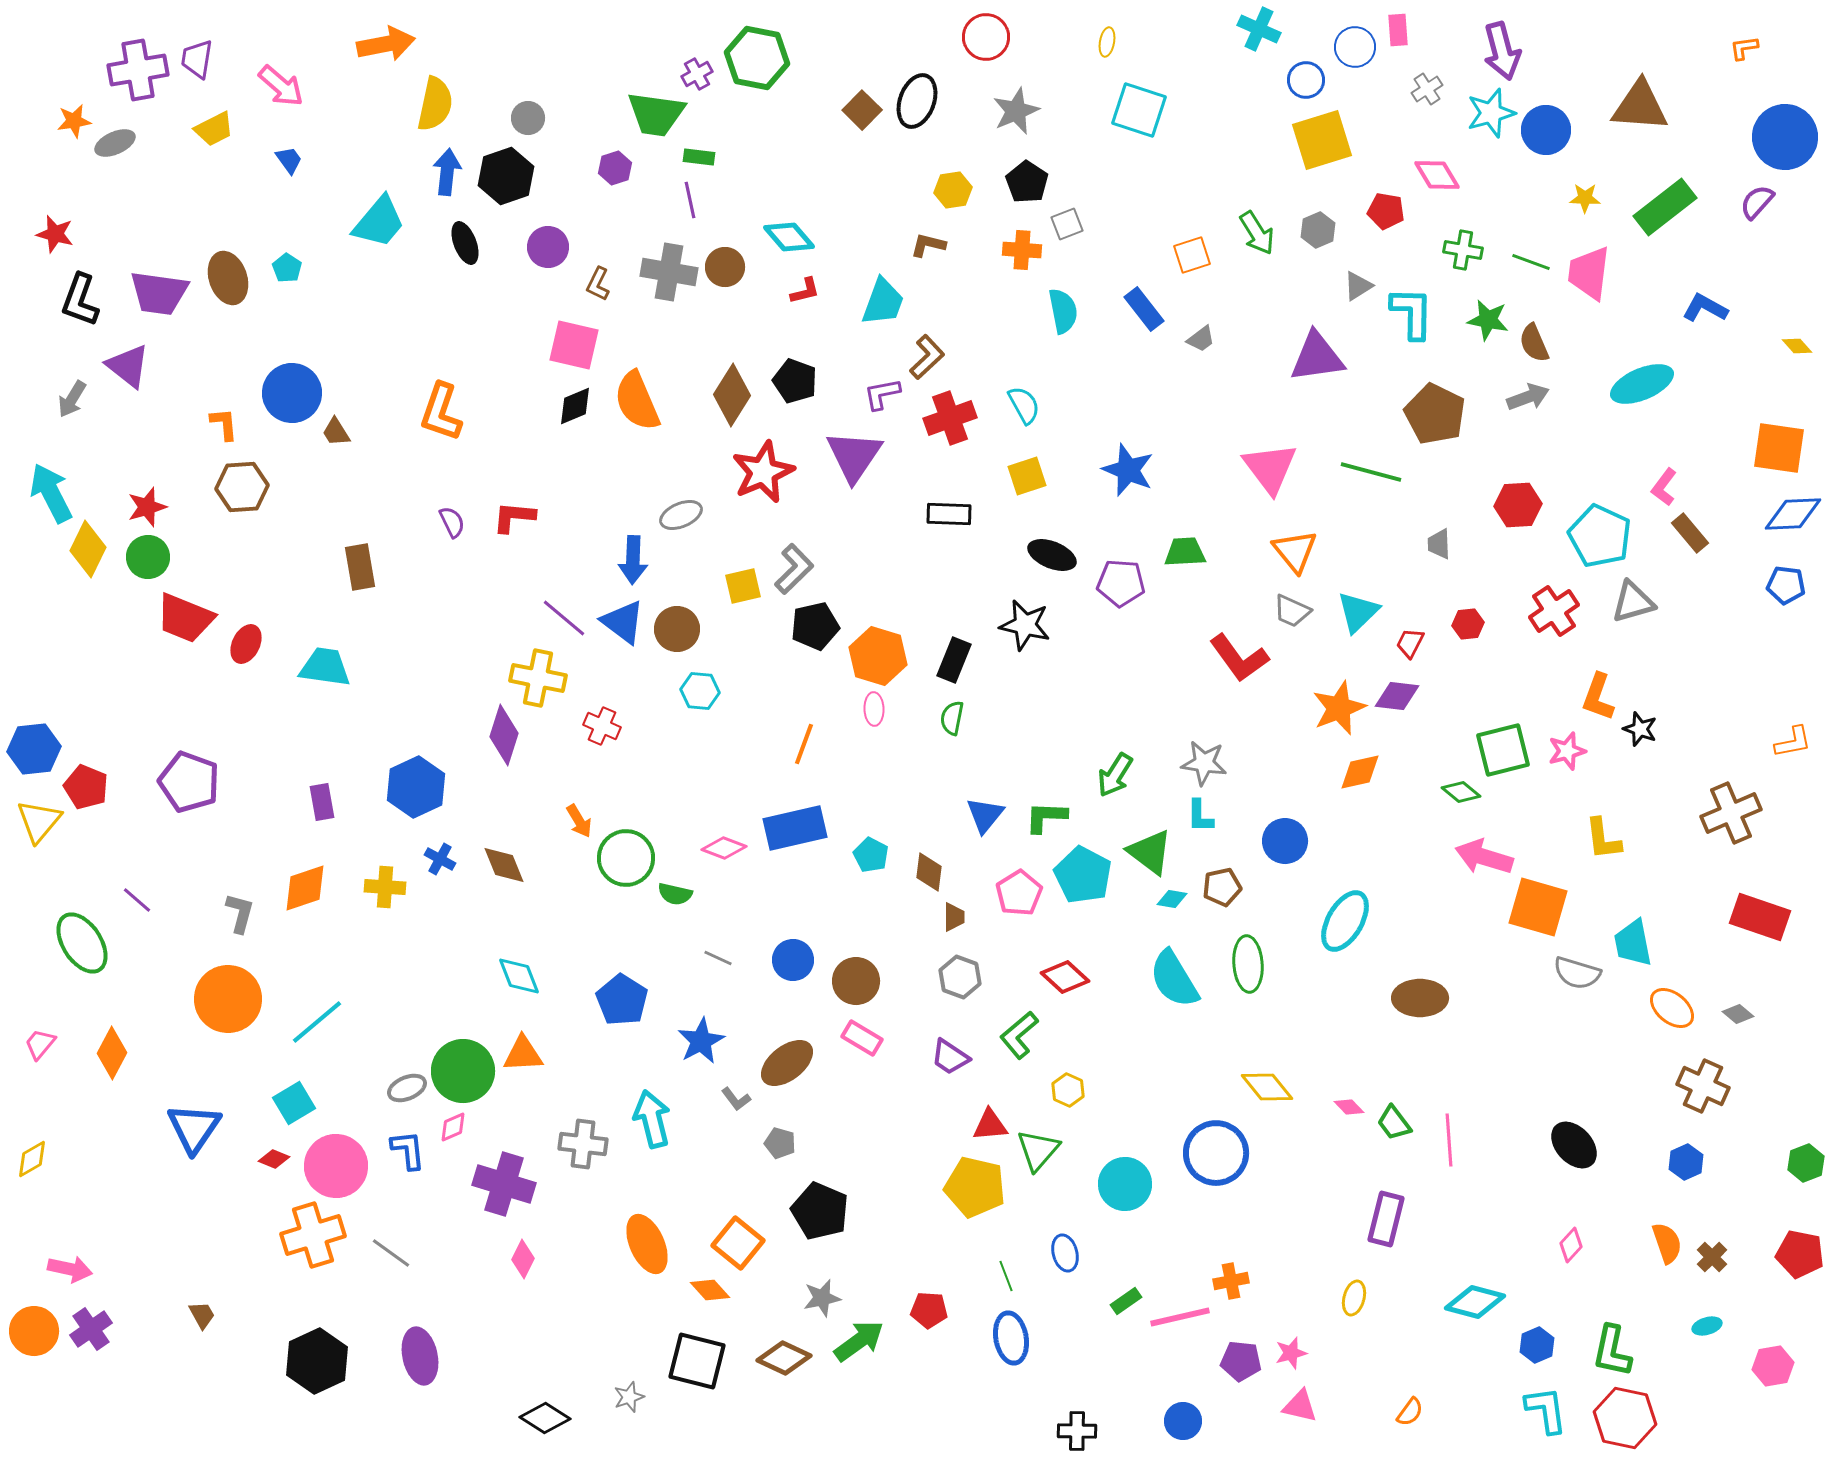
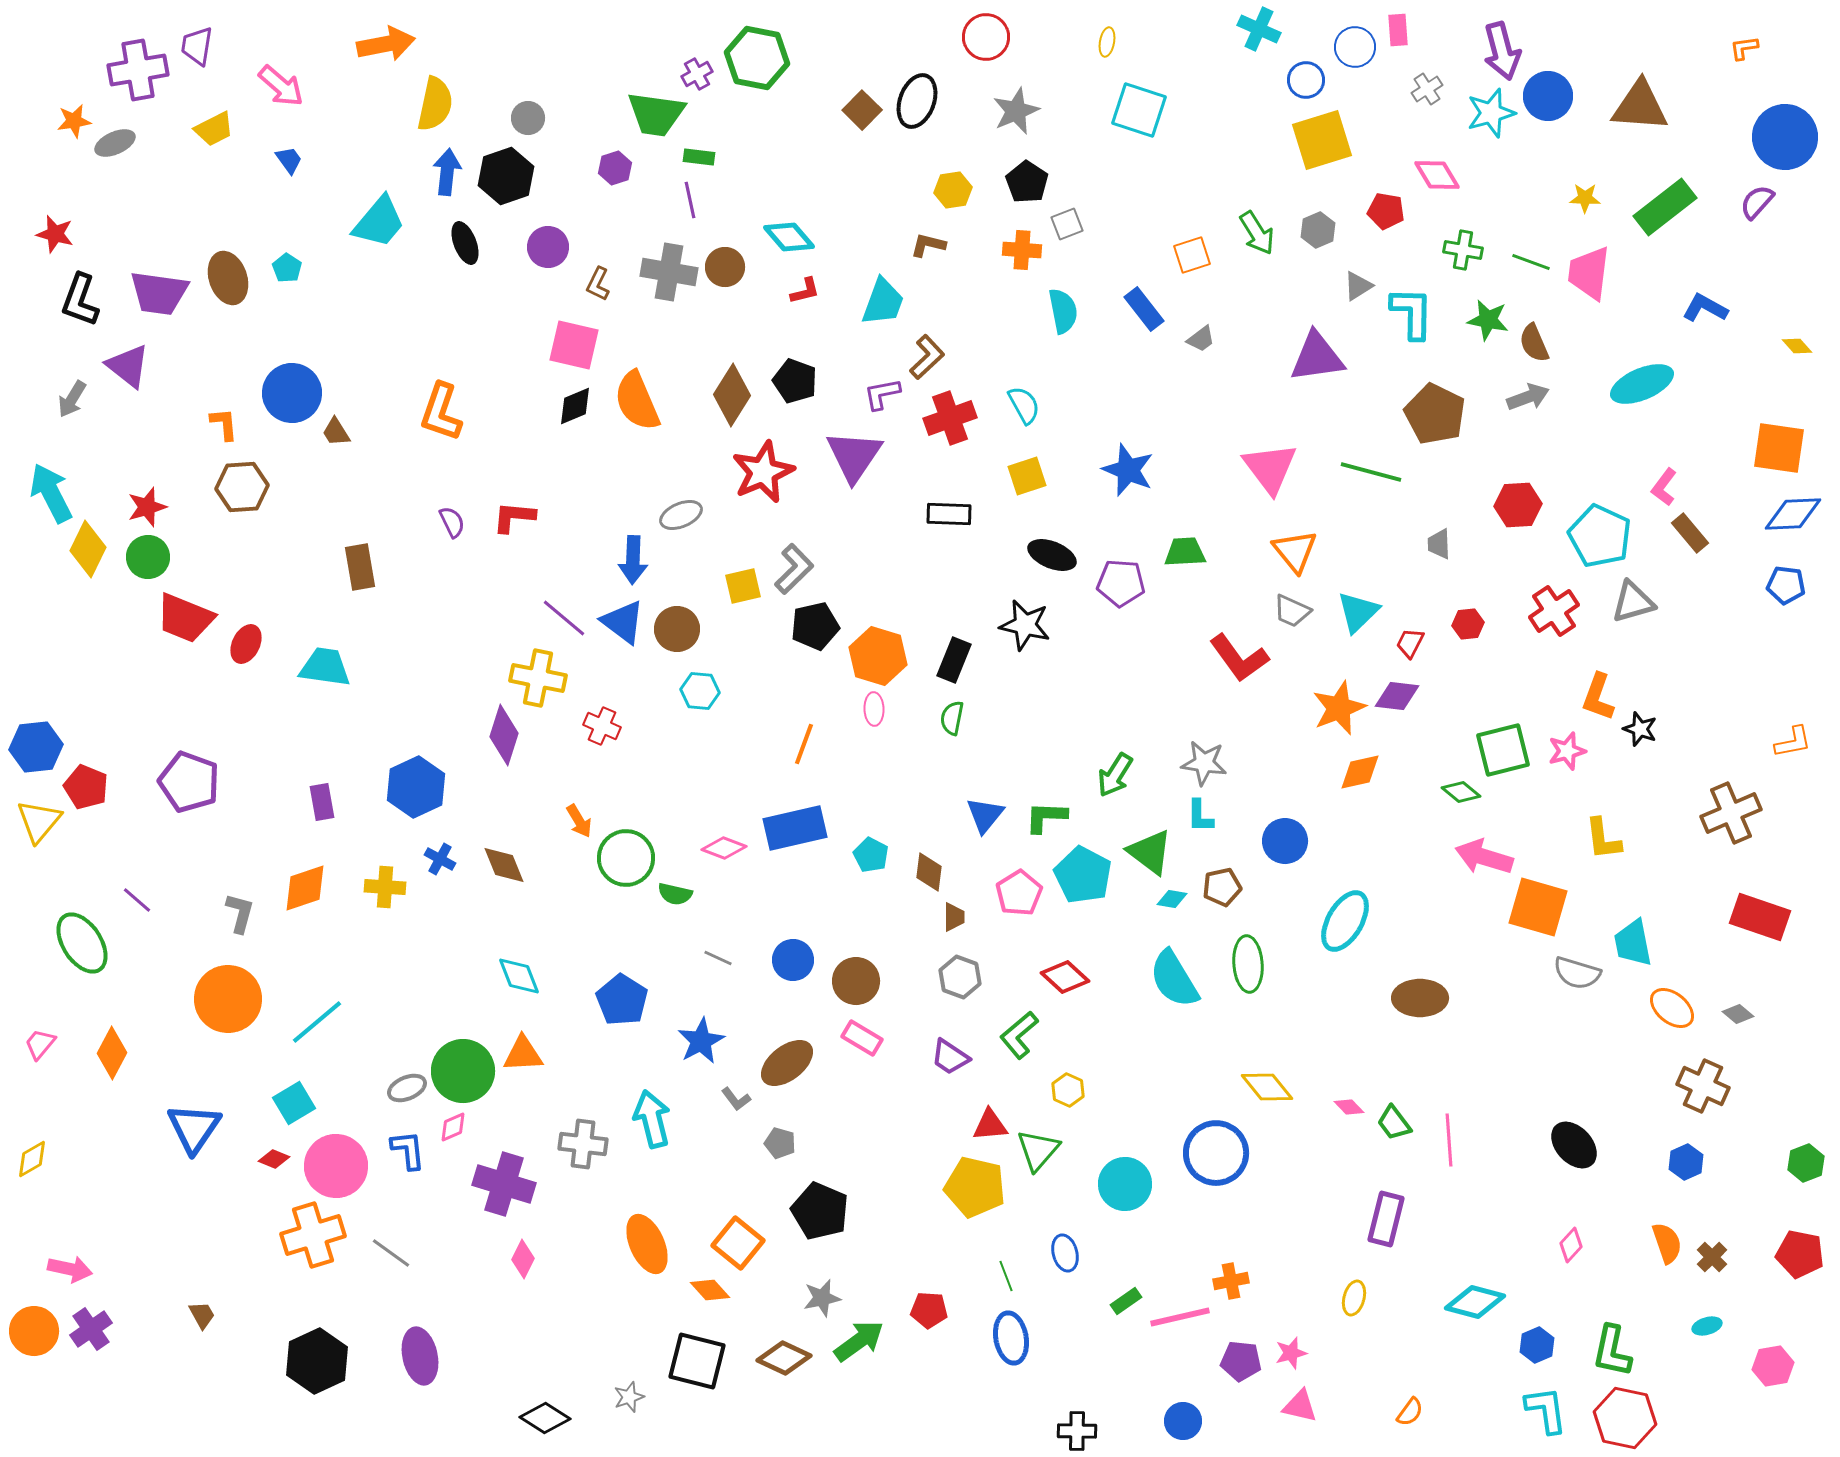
purple trapezoid at (197, 59): moved 13 px up
blue circle at (1546, 130): moved 2 px right, 34 px up
blue hexagon at (34, 749): moved 2 px right, 2 px up
